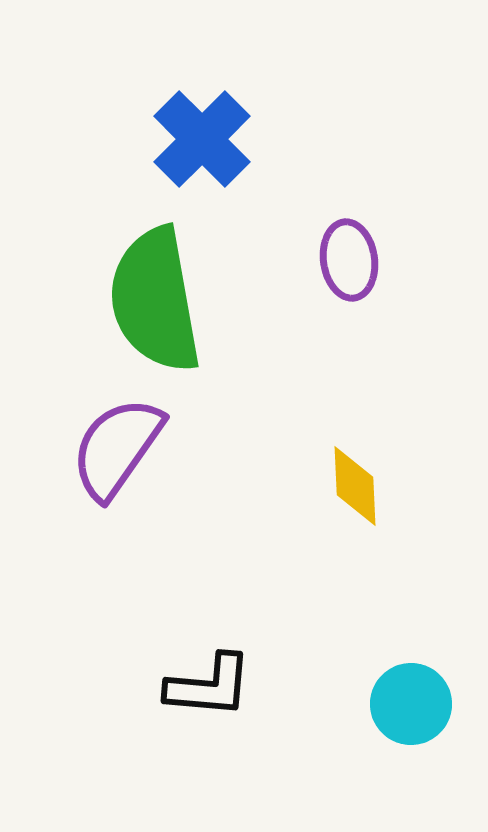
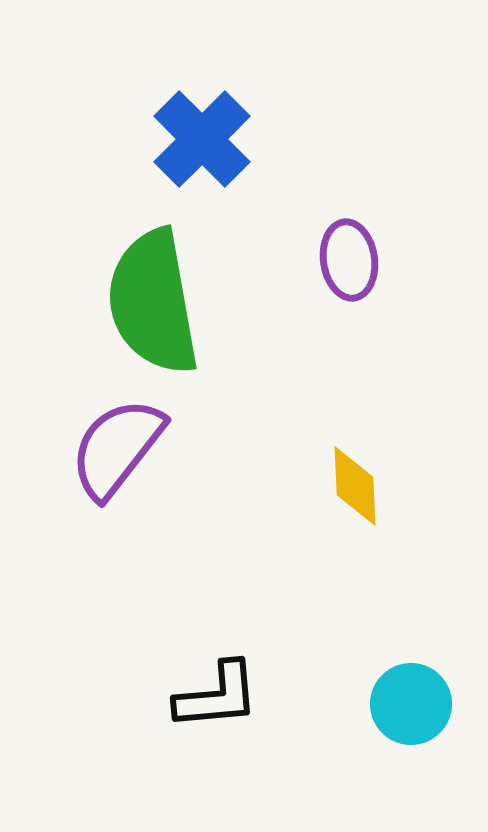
green semicircle: moved 2 px left, 2 px down
purple semicircle: rotated 3 degrees clockwise
black L-shape: moved 8 px right, 10 px down; rotated 10 degrees counterclockwise
